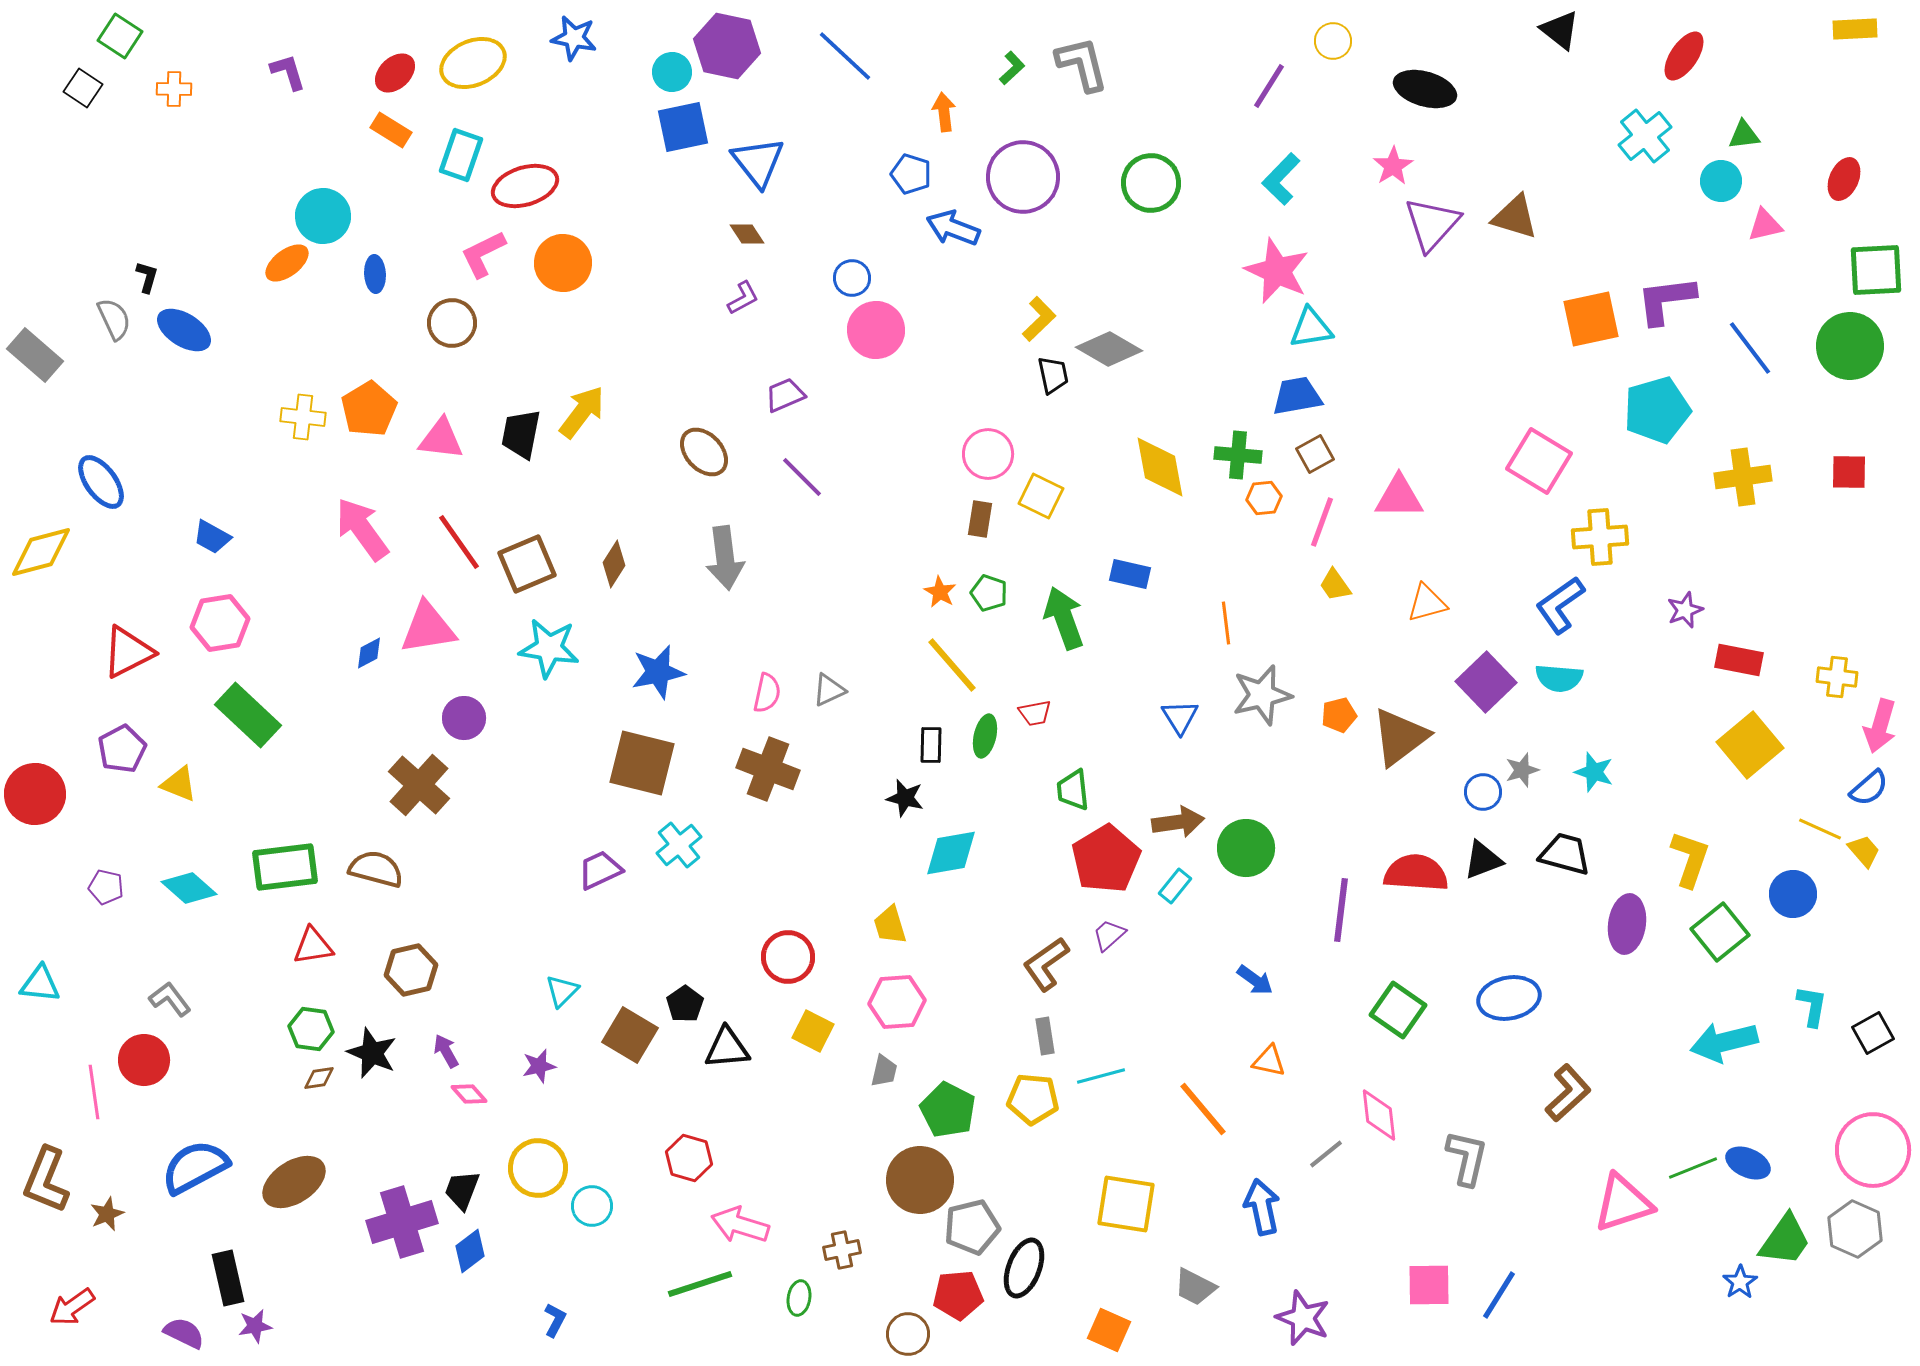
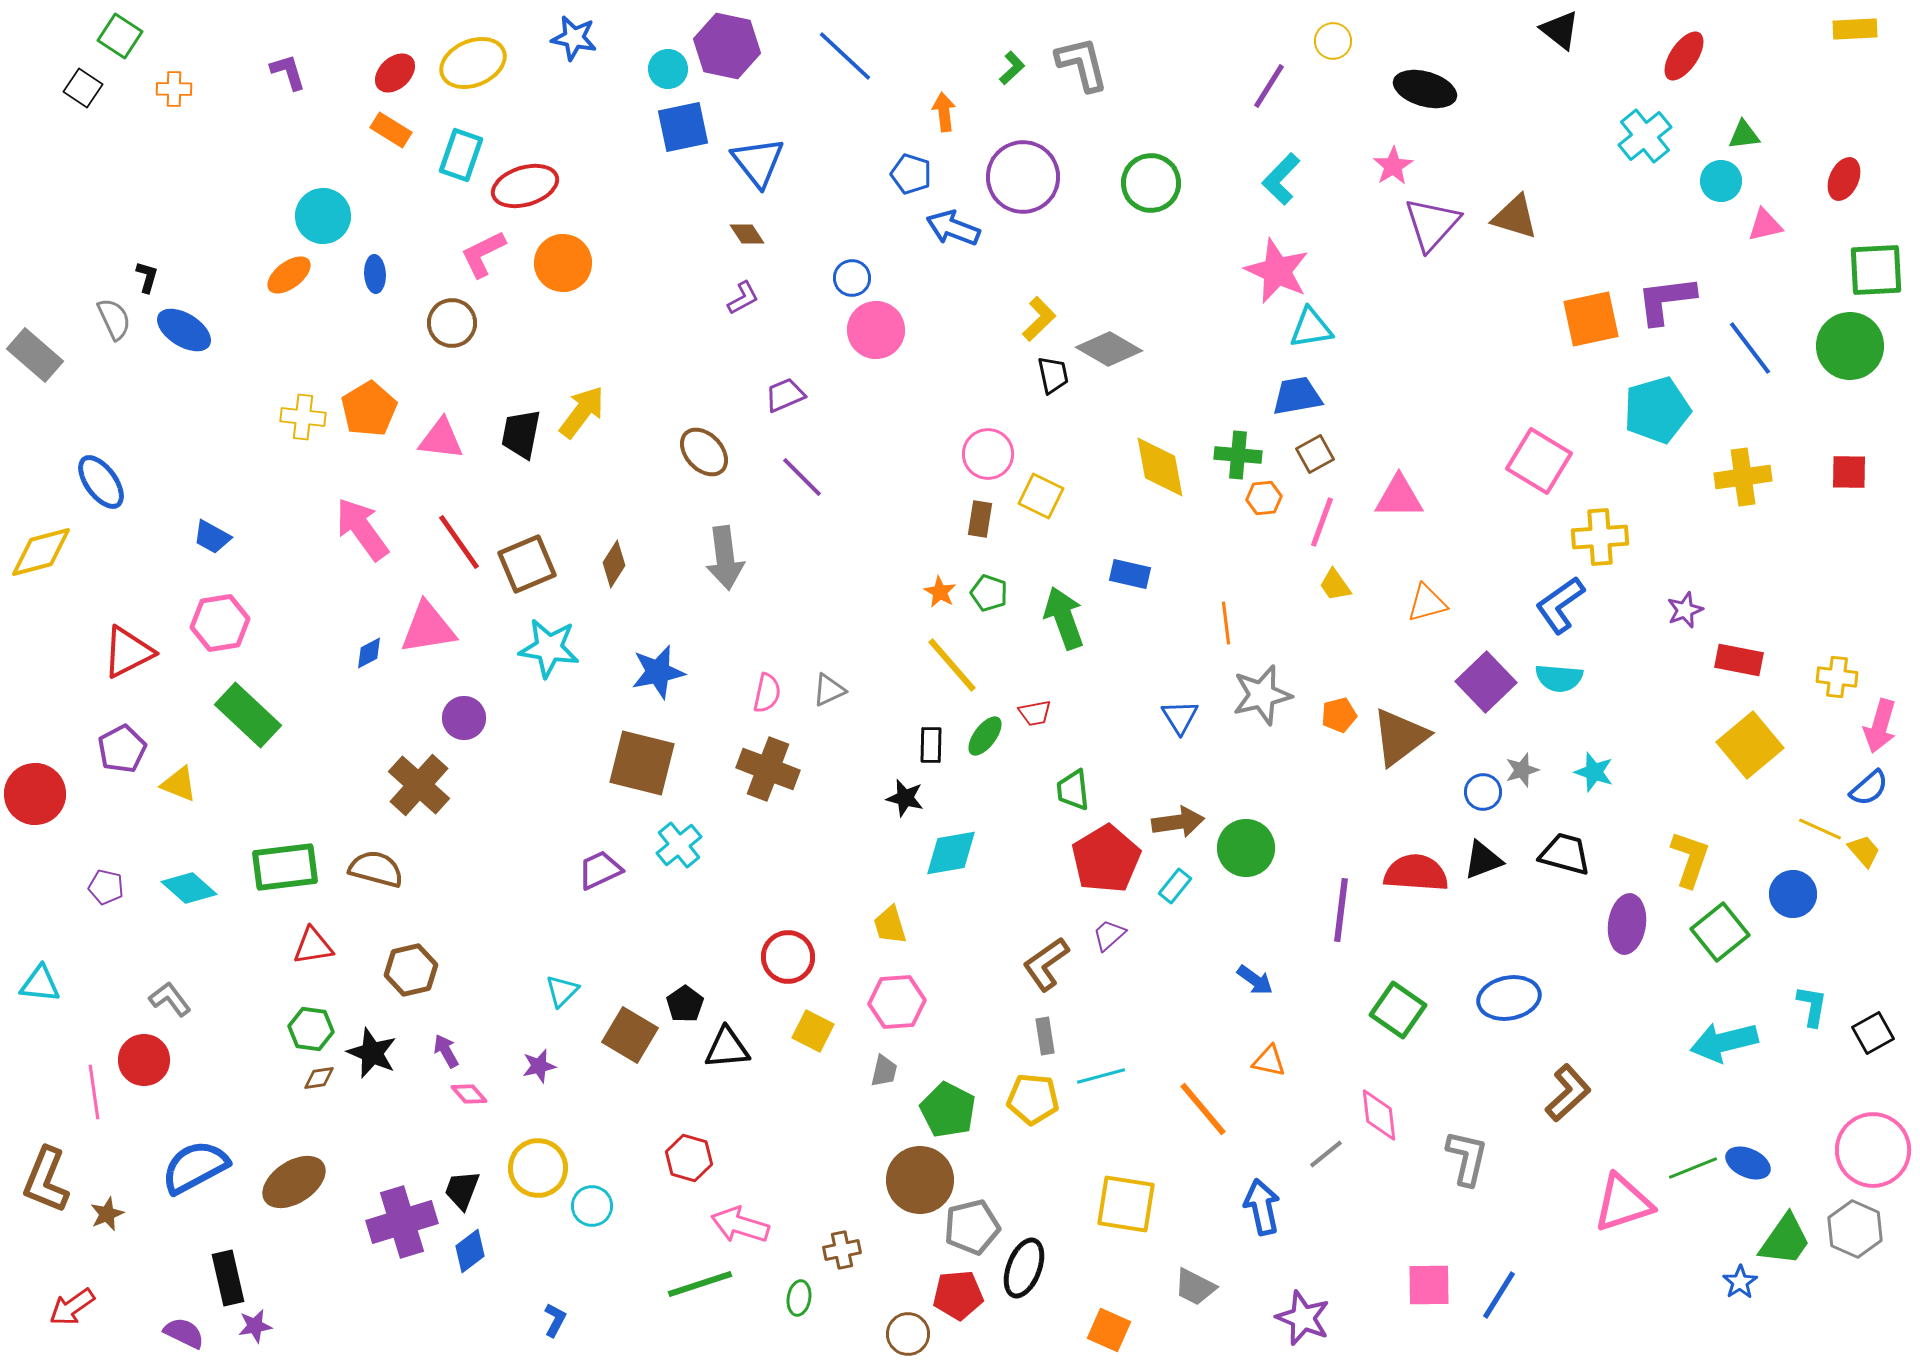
cyan circle at (672, 72): moved 4 px left, 3 px up
orange ellipse at (287, 263): moved 2 px right, 12 px down
green ellipse at (985, 736): rotated 24 degrees clockwise
